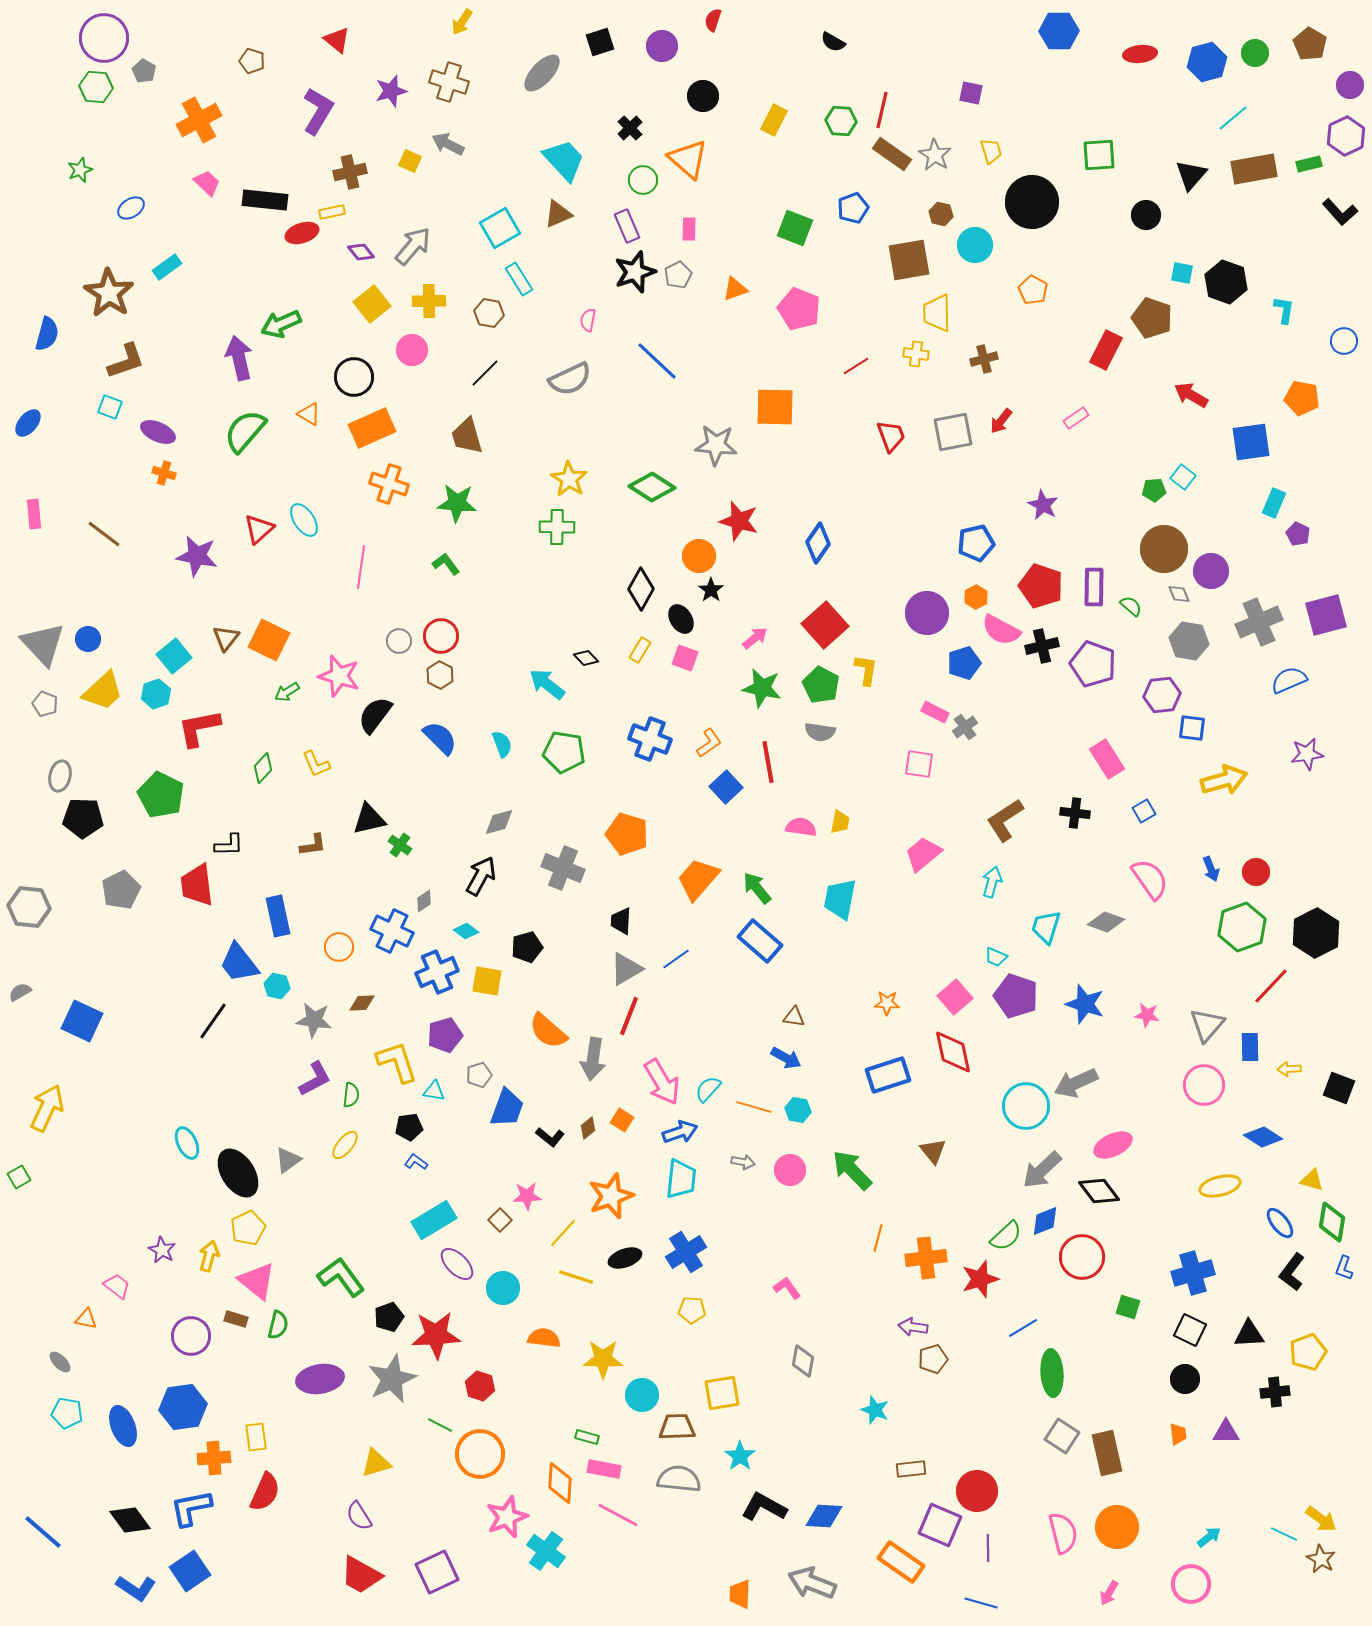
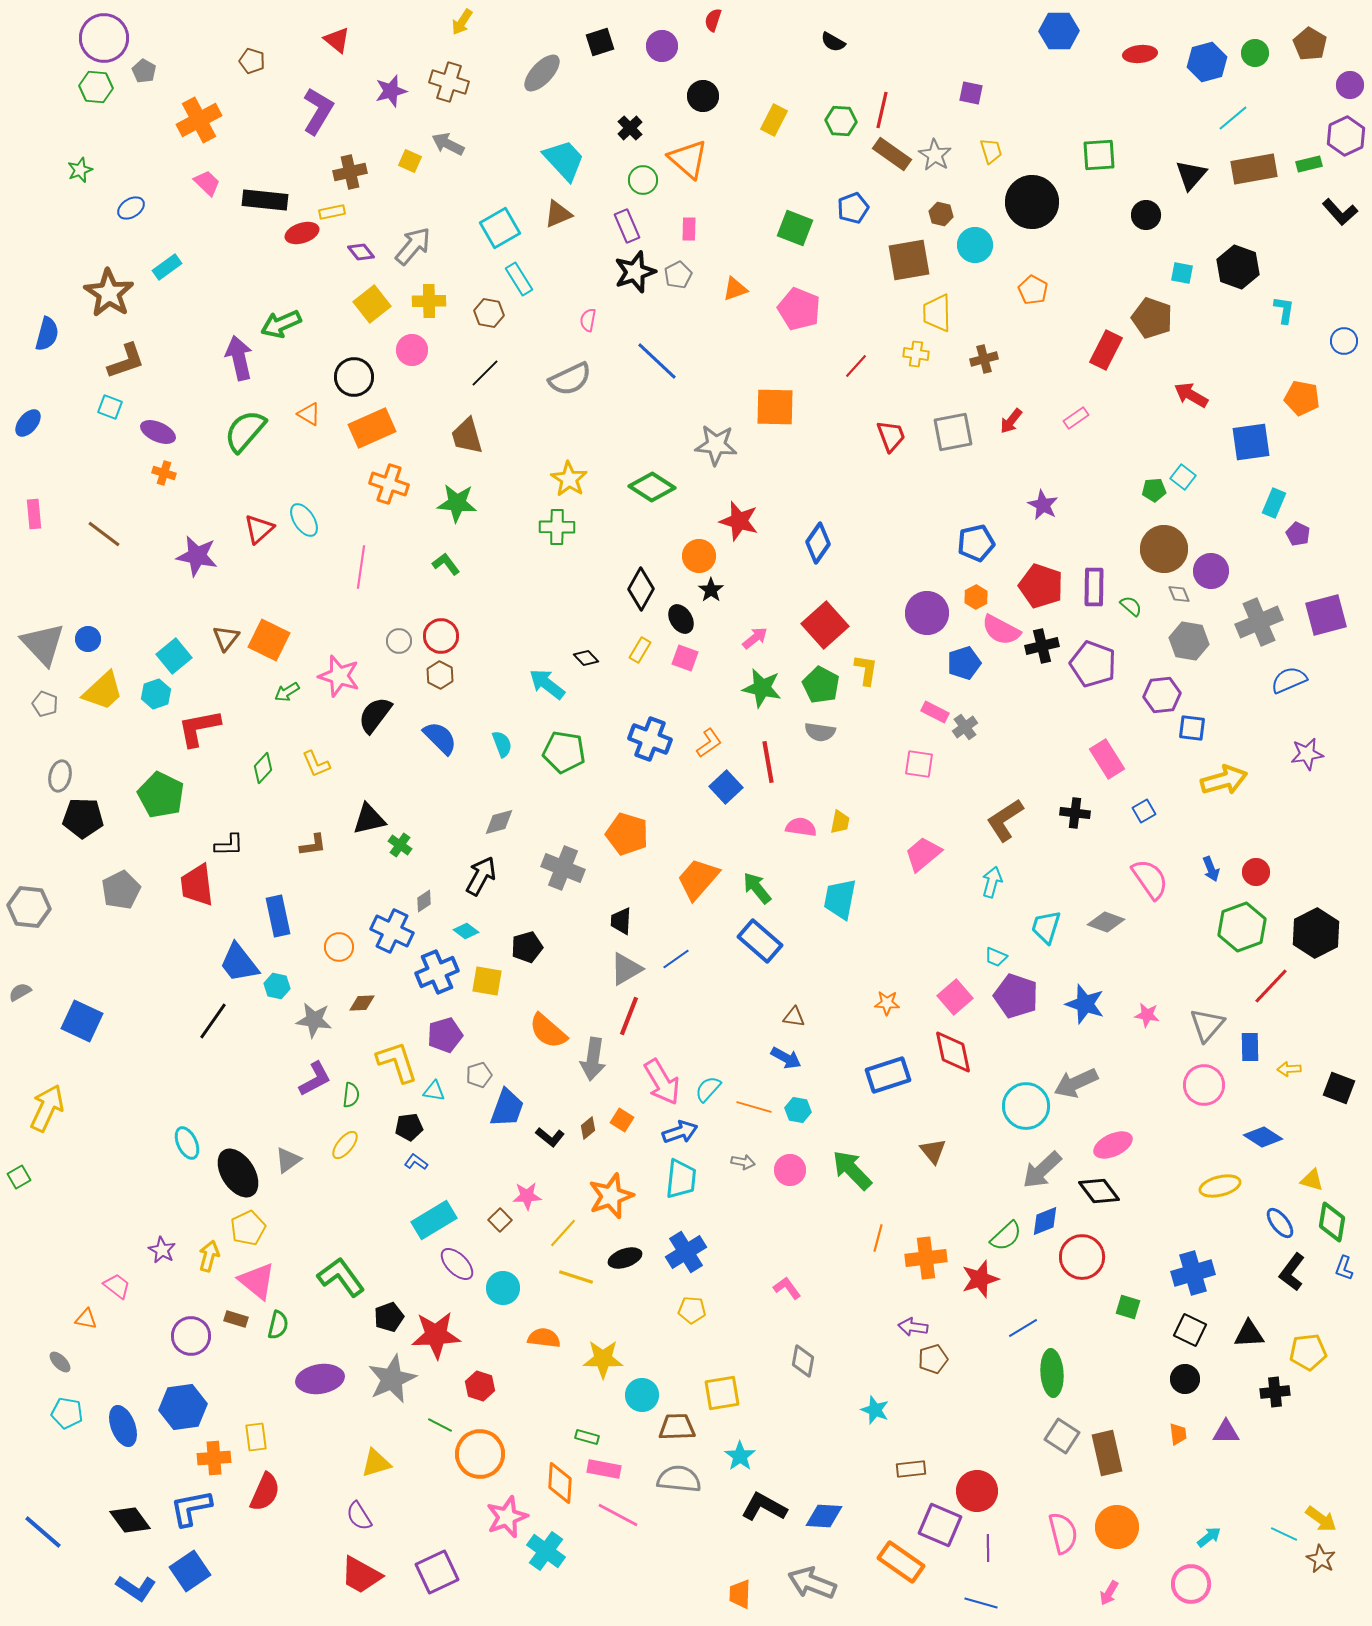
black hexagon at (1226, 282): moved 12 px right, 15 px up
red line at (856, 366): rotated 16 degrees counterclockwise
red arrow at (1001, 421): moved 10 px right
yellow pentagon at (1308, 1352): rotated 15 degrees clockwise
